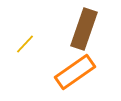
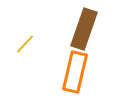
orange rectangle: rotated 42 degrees counterclockwise
